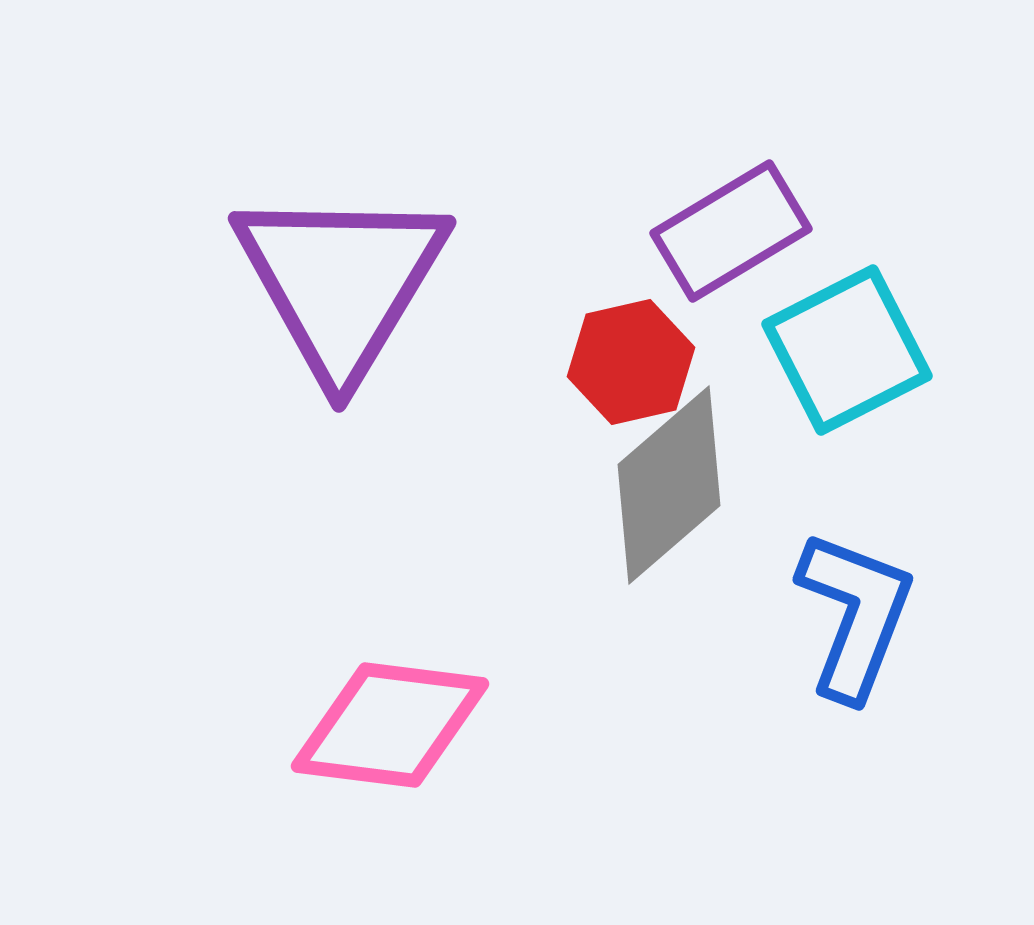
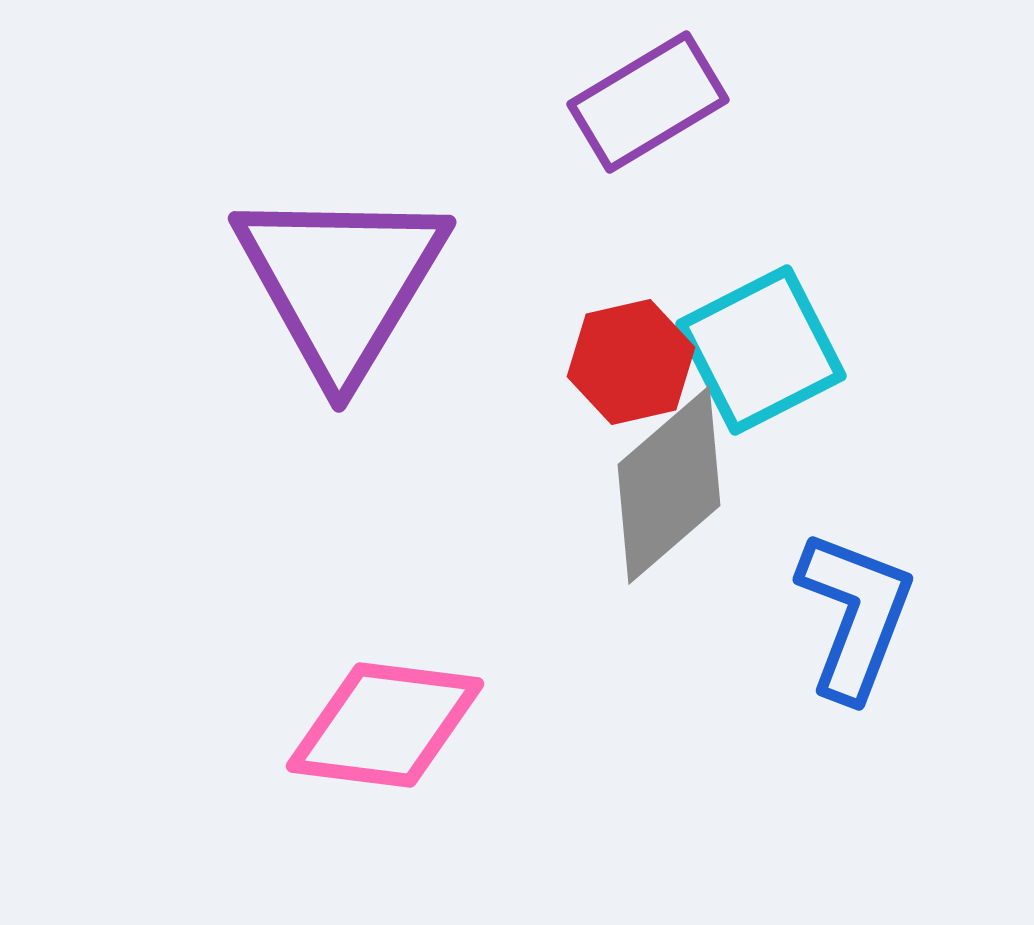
purple rectangle: moved 83 px left, 129 px up
cyan square: moved 86 px left
pink diamond: moved 5 px left
